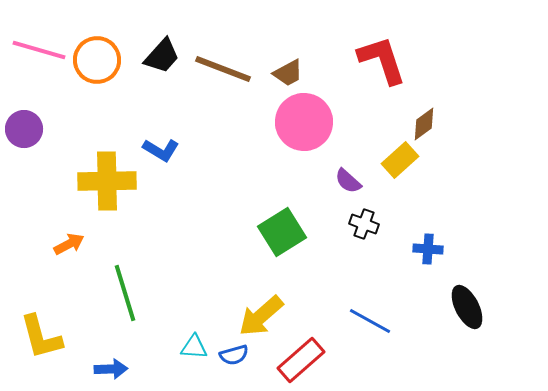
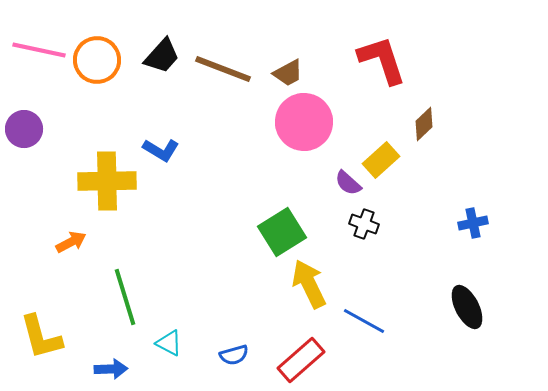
pink line: rotated 4 degrees counterclockwise
brown diamond: rotated 8 degrees counterclockwise
yellow rectangle: moved 19 px left
purple semicircle: moved 2 px down
orange arrow: moved 2 px right, 2 px up
blue cross: moved 45 px right, 26 px up; rotated 16 degrees counterclockwise
green line: moved 4 px down
yellow arrow: moved 48 px right, 32 px up; rotated 105 degrees clockwise
blue line: moved 6 px left
cyan triangle: moved 25 px left, 4 px up; rotated 24 degrees clockwise
